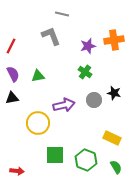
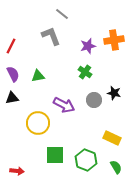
gray line: rotated 24 degrees clockwise
purple arrow: rotated 40 degrees clockwise
